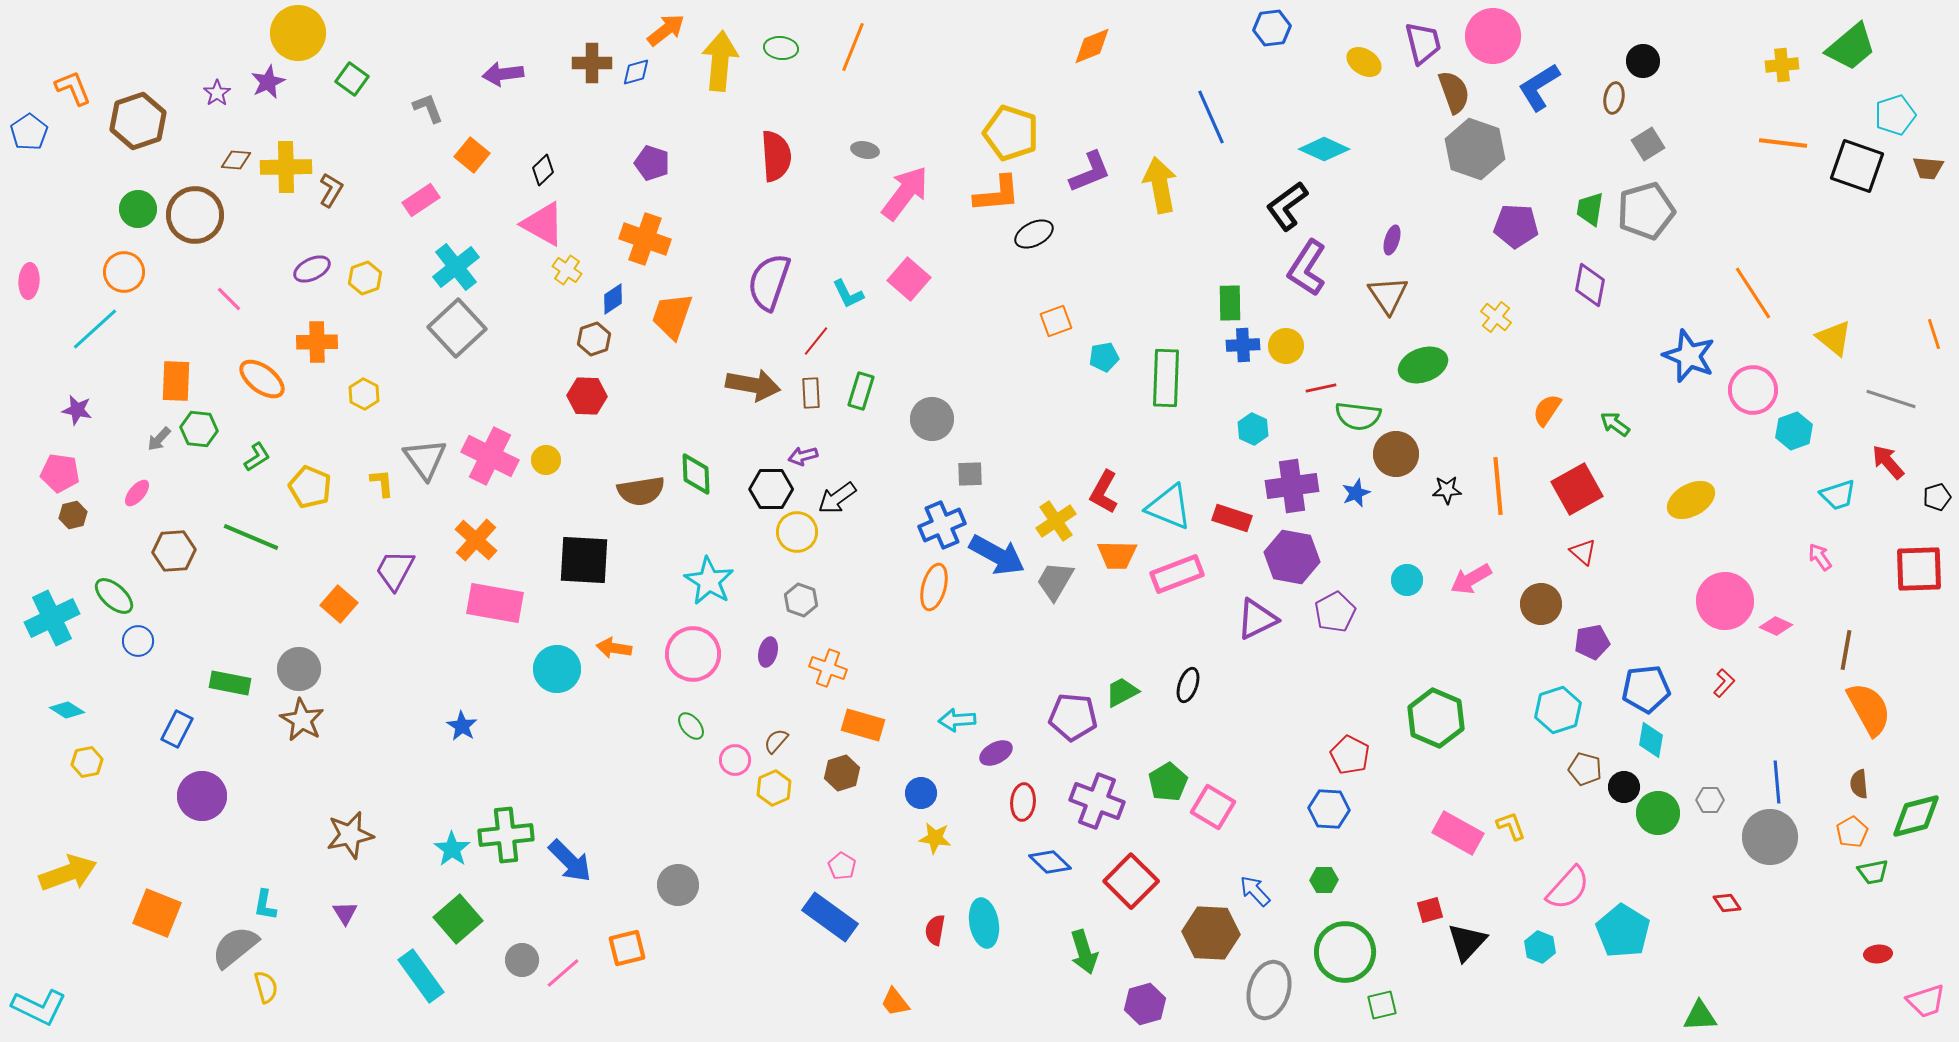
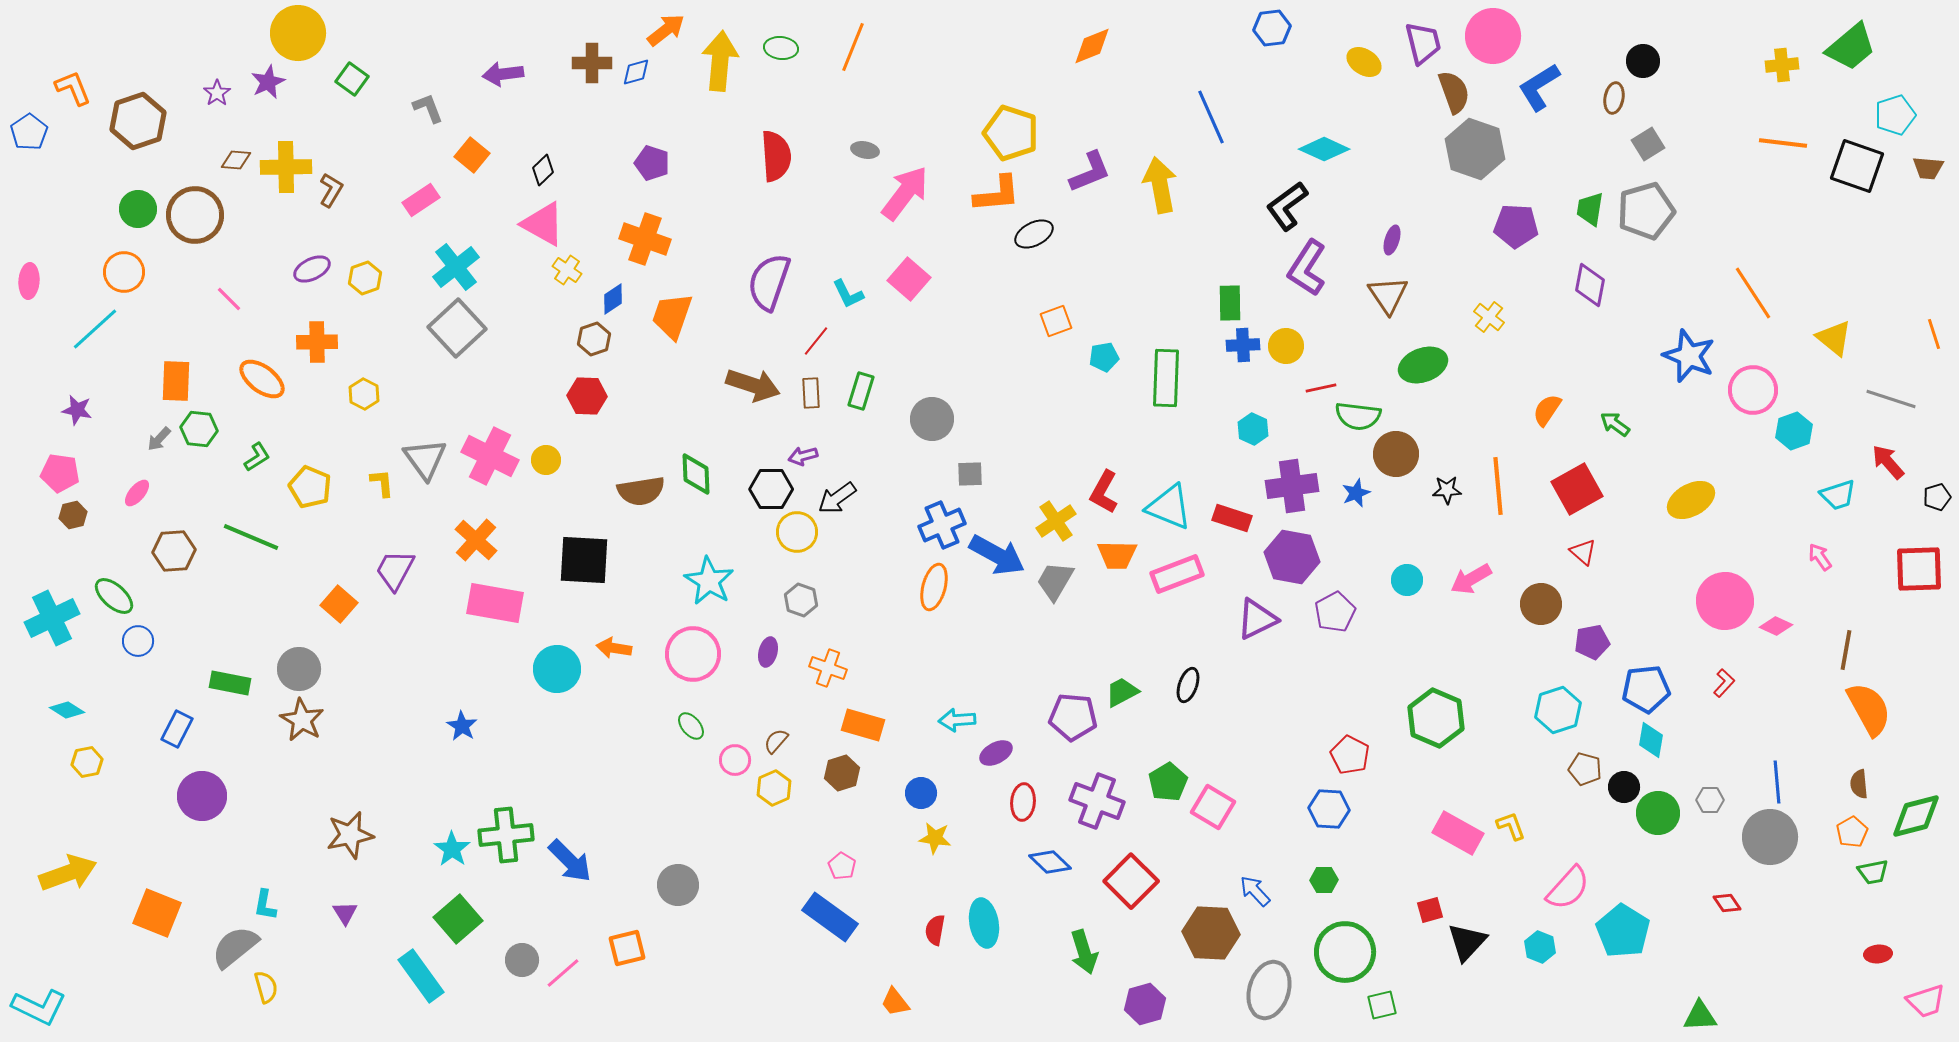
yellow cross at (1496, 317): moved 7 px left
brown arrow at (753, 385): rotated 8 degrees clockwise
